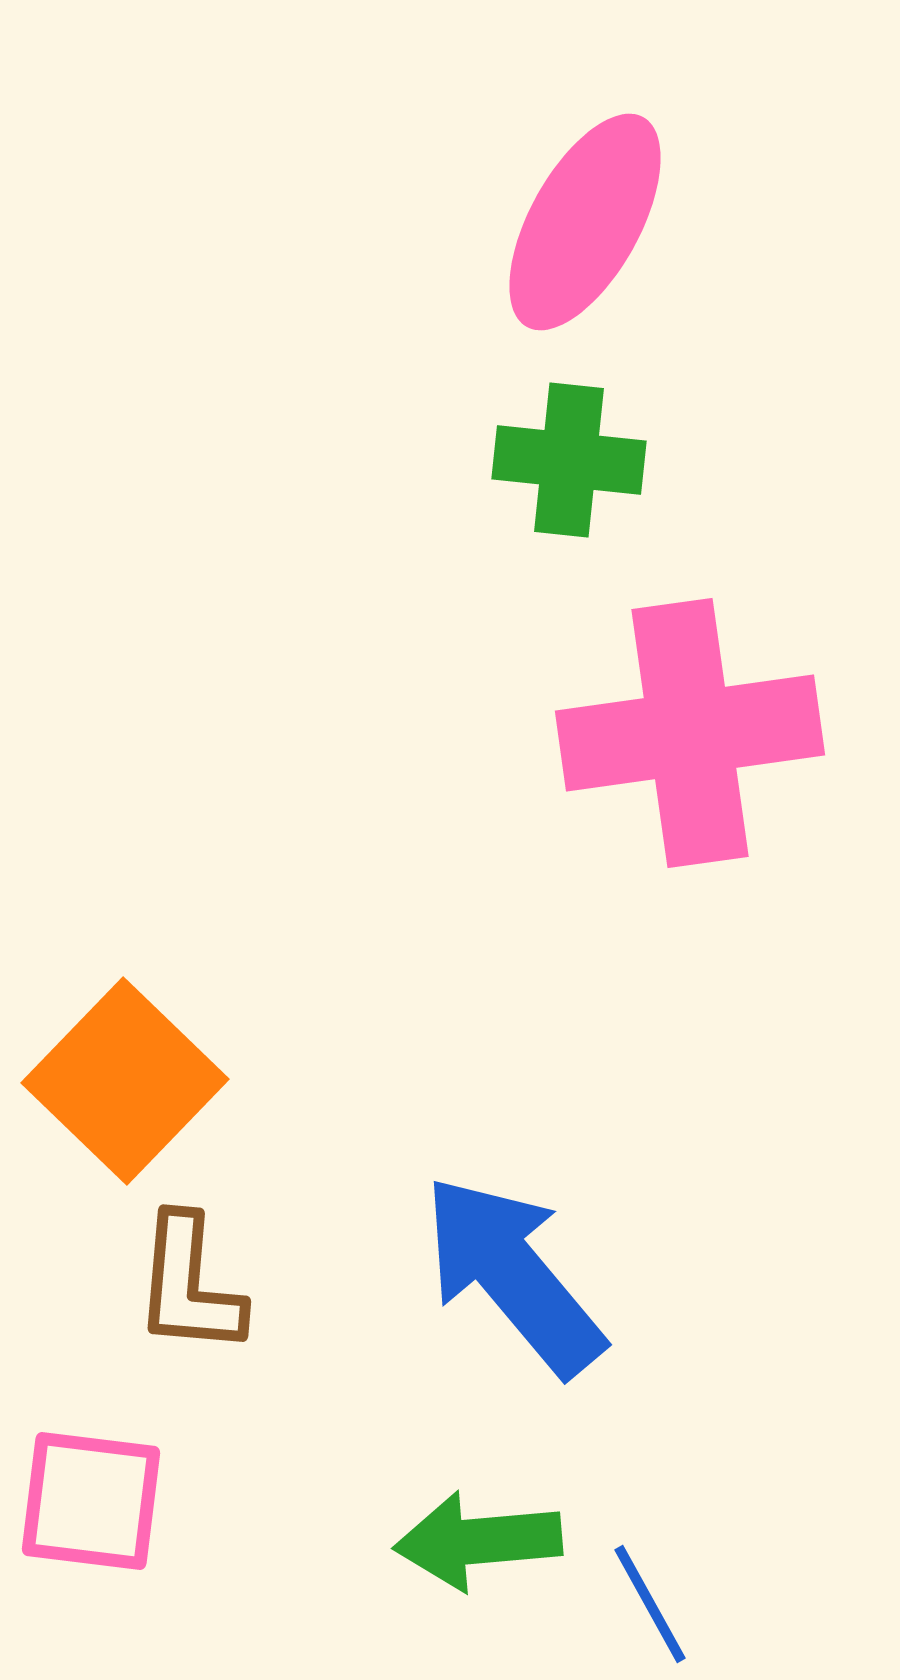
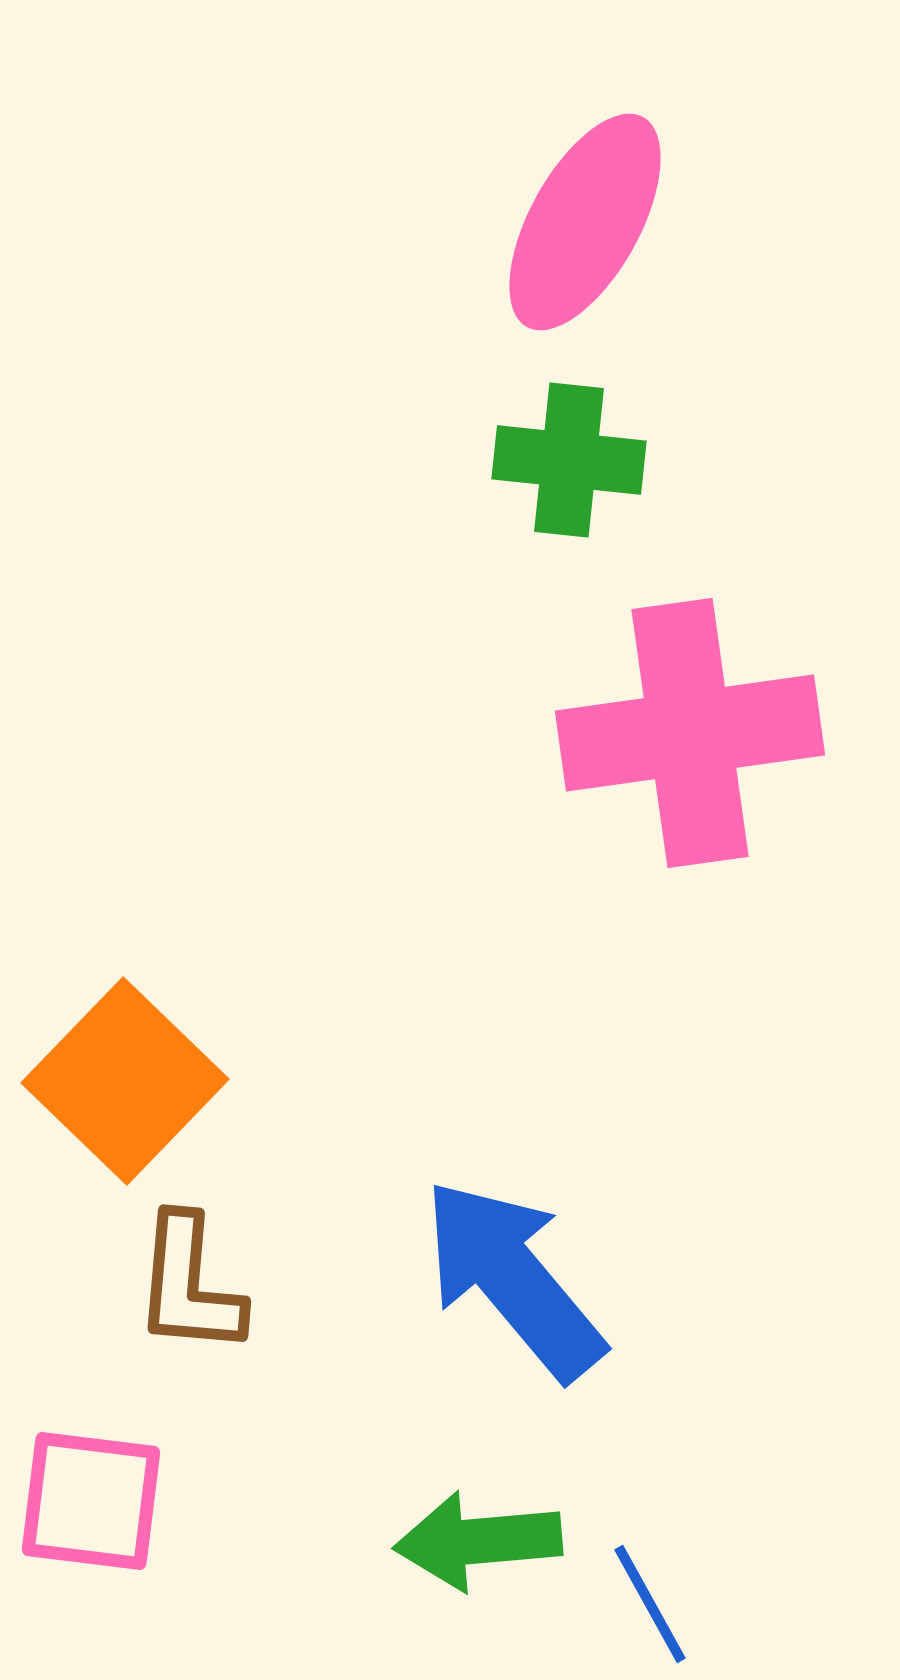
blue arrow: moved 4 px down
